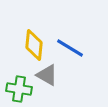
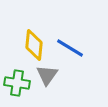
gray triangle: rotated 35 degrees clockwise
green cross: moved 2 px left, 6 px up
